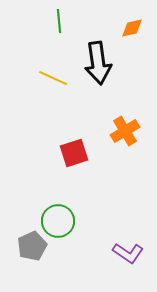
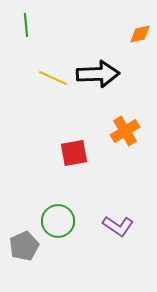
green line: moved 33 px left, 4 px down
orange diamond: moved 8 px right, 6 px down
black arrow: moved 11 px down; rotated 84 degrees counterclockwise
red square: rotated 8 degrees clockwise
gray pentagon: moved 8 px left
purple L-shape: moved 10 px left, 27 px up
